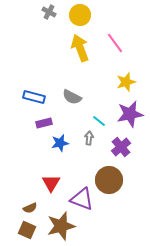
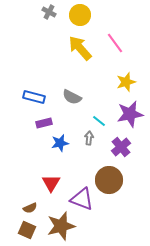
yellow arrow: rotated 20 degrees counterclockwise
